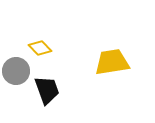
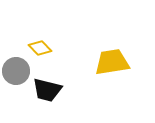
black trapezoid: rotated 124 degrees clockwise
